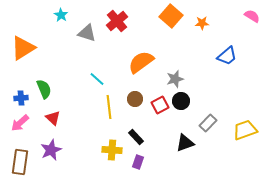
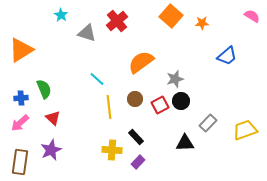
orange triangle: moved 2 px left, 2 px down
black triangle: rotated 18 degrees clockwise
purple rectangle: rotated 24 degrees clockwise
